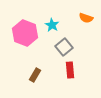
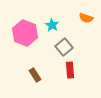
brown rectangle: rotated 64 degrees counterclockwise
